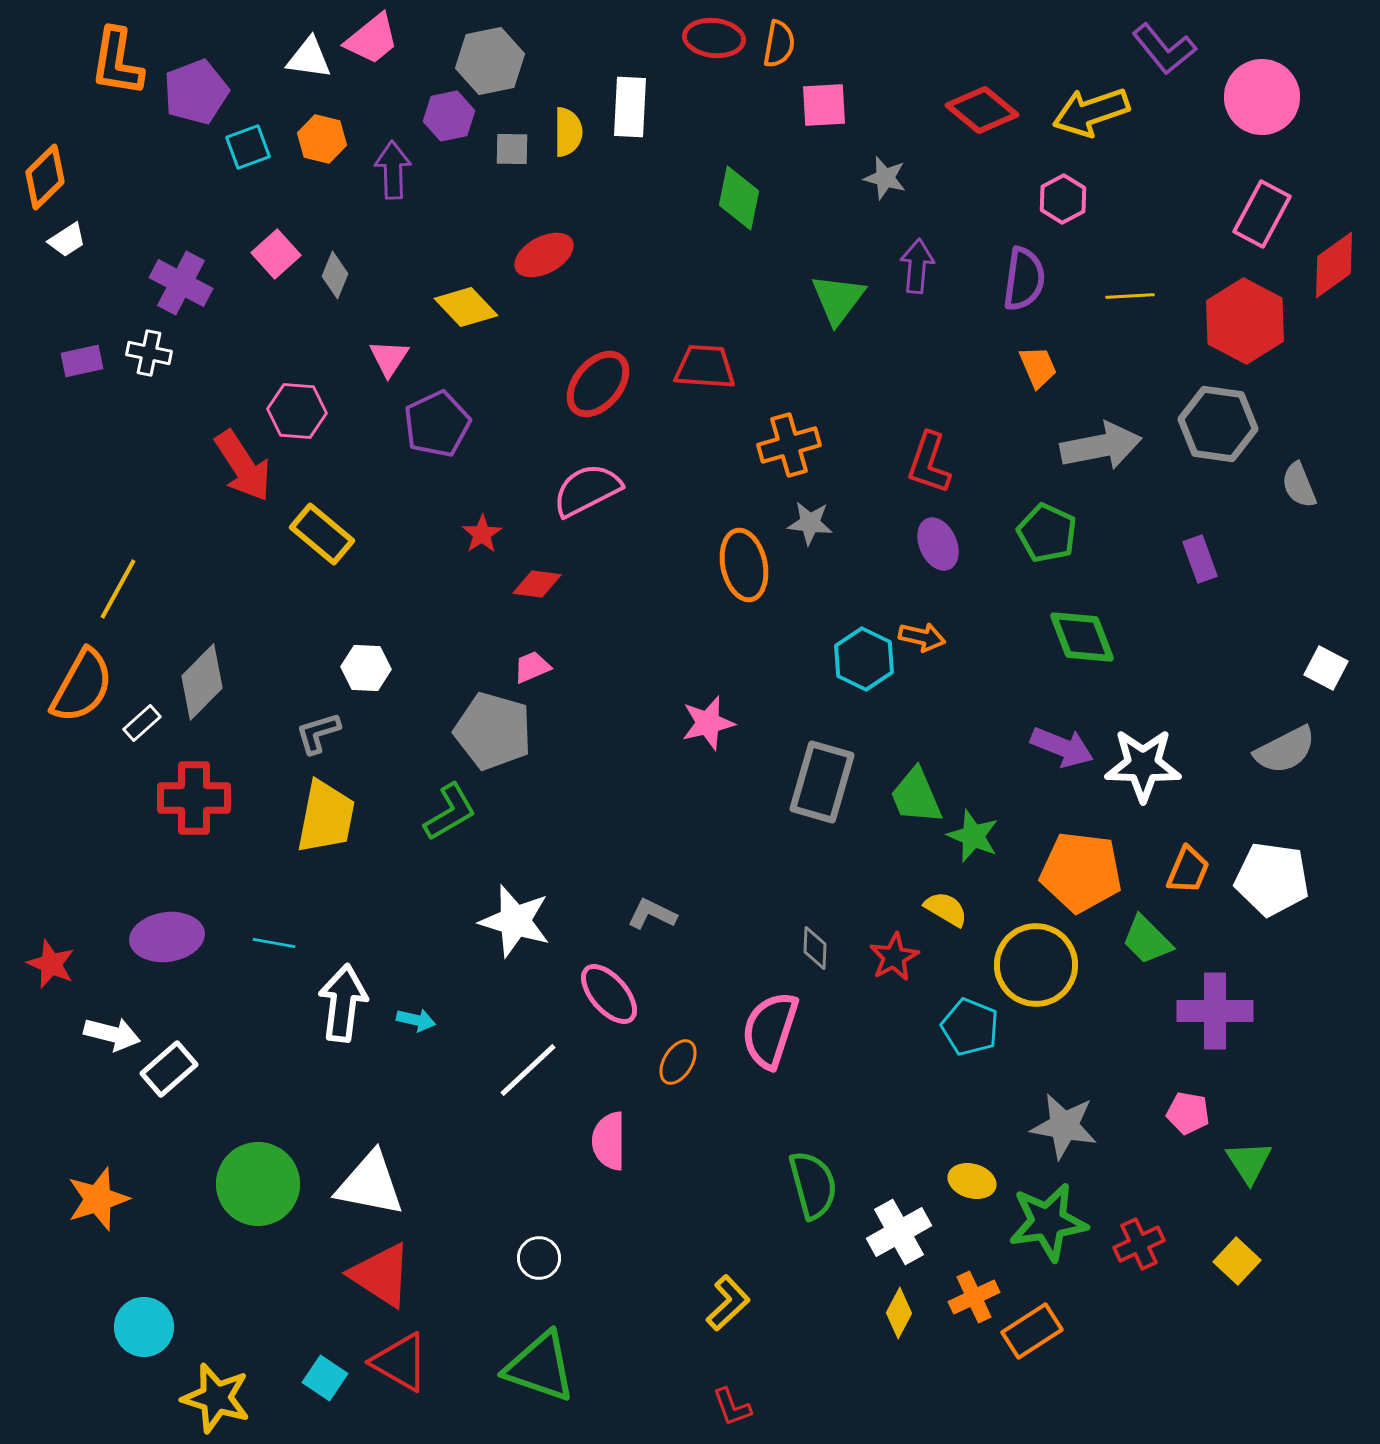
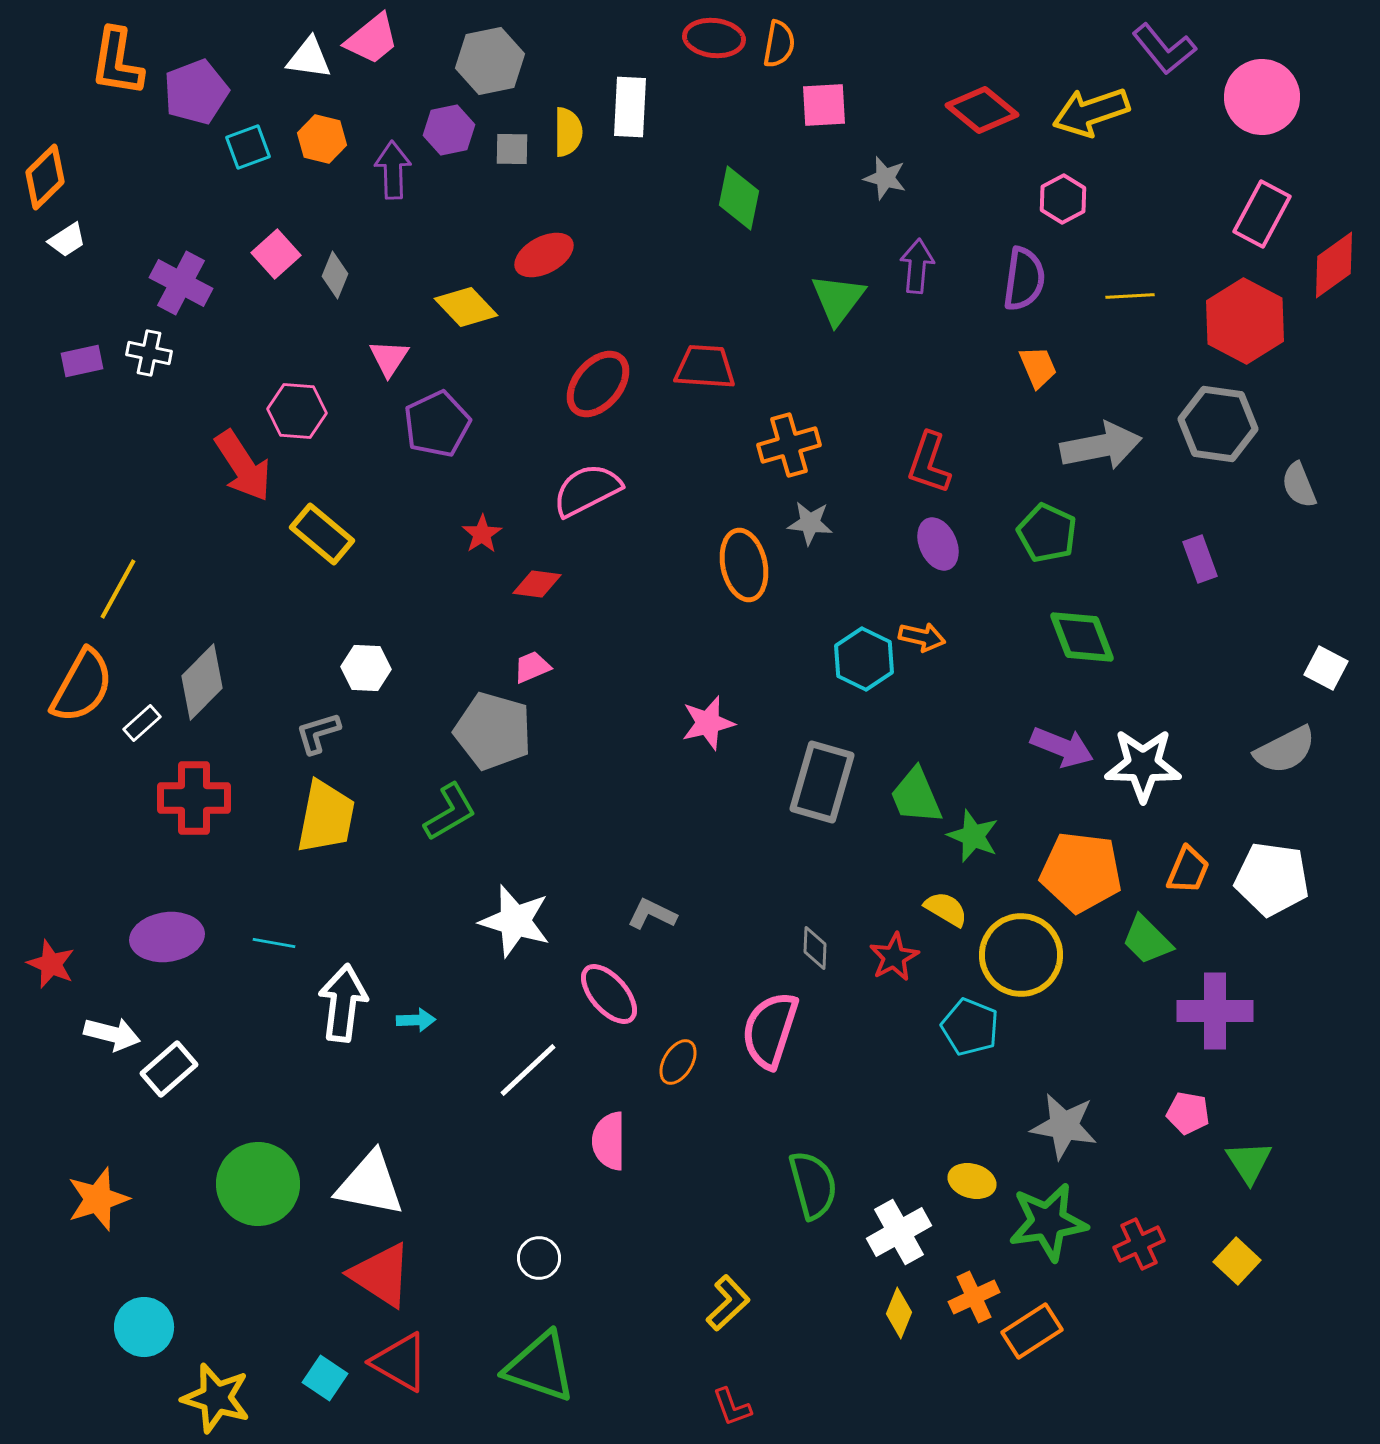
purple hexagon at (449, 116): moved 14 px down
yellow circle at (1036, 965): moved 15 px left, 10 px up
cyan arrow at (416, 1020): rotated 15 degrees counterclockwise
yellow diamond at (899, 1313): rotated 6 degrees counterclockwise
